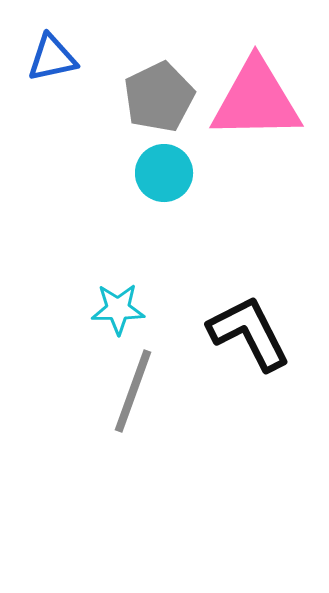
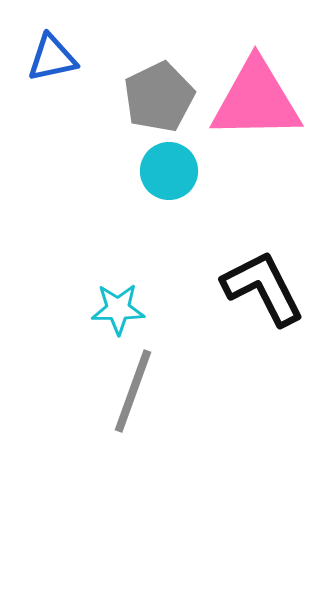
cyan circle: moved 5 px right, 2 px up
black L-shape: moved 14 px right, 45 px up
